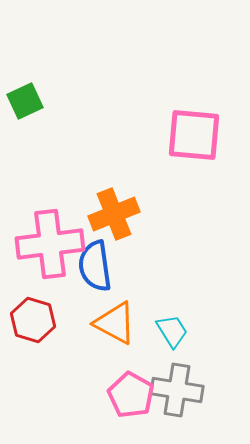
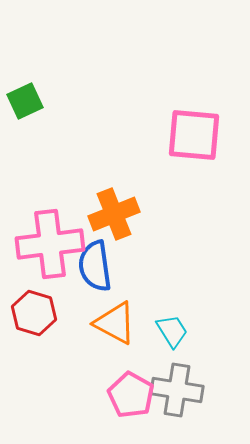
red hexagon: moved 1 px right, 7 px up
